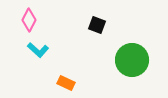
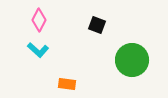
pink diamond: moved 10 px right
orange rectangle: moved 1 px right, 1 px down; rotated 18 degrees counterclockwise
